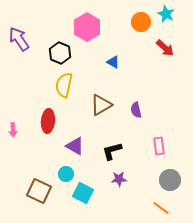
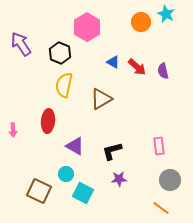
purple arrow: moved 2 px right, 5 px down
red arrow: moved 28 px left, 19 px down
brown triangle: moved 6 px up
purple semicircle: moved 27 px right, 39 px up
